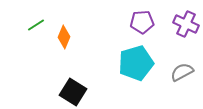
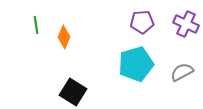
green line: rotated 66 degrees counterclockwise
cyan pentagon: moved 1 px down
